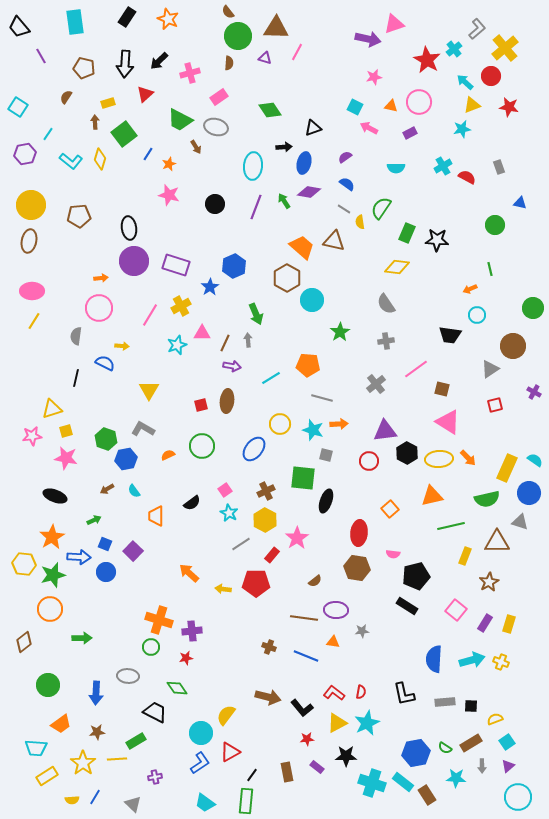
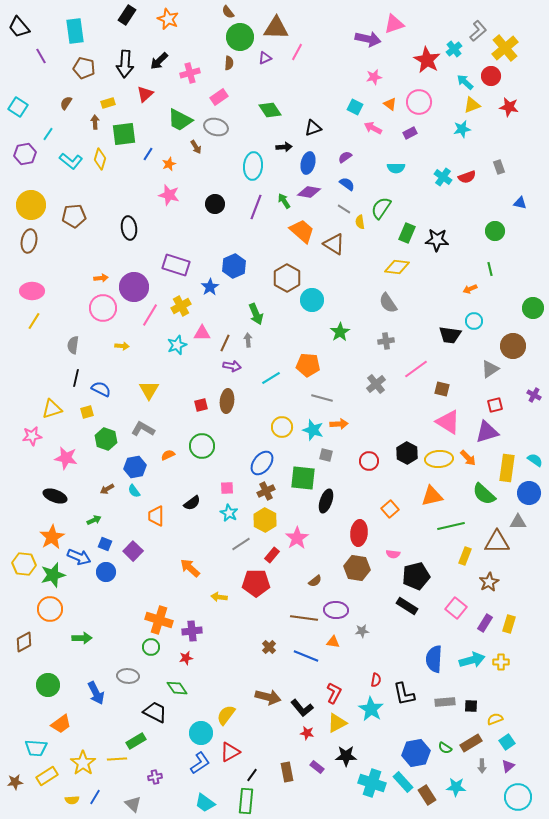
black rectangle at (127, 17): moved 2 px up
cyan rectangle at (75, 22): moved 9 px down
gray L-shape at (477, 29): moved 1 px right, 2 px down
green circle at (238, 36): moved 2 px right, 1 px down
purple triangle at (265, 58): rotated 40 degrees counterclockwise
brown semicircle at (66, 97): moved 6 px down
orange triangle at (391, 106): moved 1 px left, 2 px up; rotated 24 degrees clockwise
pink arrow at (369, 128): moved 4 px right
green square at (124, 134): rotated 30 degrees clockwise
blue ellipse at (304, 163): moved 4 px right
cyan cross at (443, 166): moved 11 px down; rotated 24 degrees counterclockwise
red semicircle at (467, 177): rotated 132 degrees clockwise
brown pentagon at (79, 216): moved 5 px left
green circle at (495, 225): moved 6 px down
brown triangle at (334, 241): moved 3 px down; rotated 20 degrees clockwise
orange trapezoid at (302, 247): moved 16 px up
purple circle at (134, 261): moved 26 px down
gray semicircle at (386, 304): moved 2 px right, 1 px up
pink circle at (99, 308): moved 4 px right
cyan circle at (477, 315): moved 3 px left, 6 px down
gray semicircle at (76, 336): moved 3 px left, 9 px down
blue semicircle at (105, 363): moved 4 px left, 26 px down
purple cross at (534, 392): moved 3 px down
yellow circle at (280, 424): moved 2 px right, 3 px down
yellow square at (66, 431): moved 21 px right, 19 px up
purple triangle at (385, 431): moved 102 px right, 1 px down; rotated 10 degrees counterclockwise
blue ellipse at (254, 449): moved 8 px right, 14 px down
blue hexagon at (126, 459): moved 9 px right, 8 px down
yellow rectangle at (507, 468): rotated 16 degrees counterclockwise
pink square at (225, 490): moved 2 px right, 2 px up; rotated 32 degrees clockwise
green semicircle at (487, 499): moved 3 px left, 5 px up; rotated 55 degrees clockwise
gray triangle at (520, 522): moved 2 px left; rotated 18 degrees counterclockwise
blue arrow at (79, 557): rotated 20 degrees clockwise
orange arrow at (189, 573): moved 1 px right, 5 px up
yellow arrow at (223, 589): moved 4 px left, 8 px down
pink square at (456, 610): moved 2 px up
brown diamond at (24, 642): rotated 10 degrees clockwise
brown cross at (269, 647): rotated 24 degrees clockwise
yellow cross at (501, 662): rotated 21 degrees counterclockwise
red semicircle at (361, 692): moved 15 px right, 12 px up
blue arrow at (96, 693): rotated 30 degrees counterclockwise
red L-shape at (334, 693): rotated 80 degrees clockwise
cyan star at (367, 723): moved 4 px right, 14 px up; rotated 15 degrees counterclockwise
brown star at (97, 732): moved 82 px left, 50 px down
red star at (307, 739): moved 6 px up; rotated 16 degrees clockwise
cyan star at (456, 778): moved 9 px down
cyan rectangle at (403, 782): rotated 10 degrees clockwise
